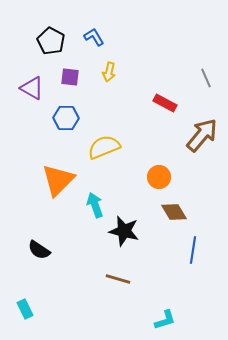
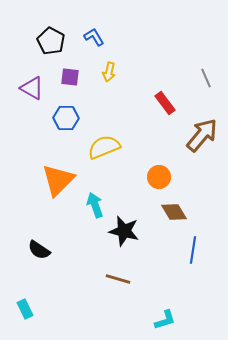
red rectangle: rotated 25 degrees clockwise
